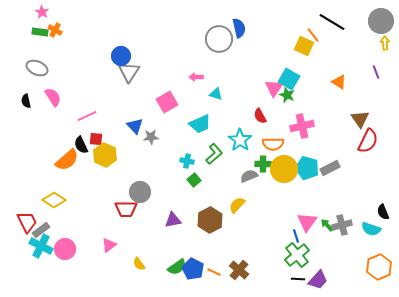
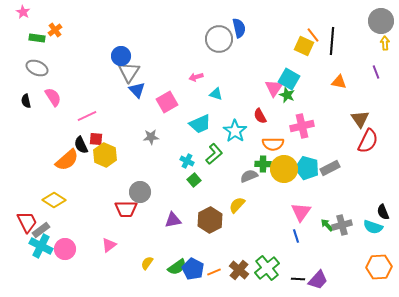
pink star at (42, 12): moved 19 px left
black line at (332, 22): moved 19 px down; rotated 64 degrees clockwise
orange cross at (55, 30): rotated 24 degrees clockwise
green rectangle at (40, 32): moved 3 px left, 6 px down
pink arrow at (196, 77): rotated 16 degrees counterclockwise
orange triangle at (339, 82): rotated 21 degrees counterclockwise
blue triangle at (135, 126): moved 2 px right, 36 px up
cyan star at (240, 140): moved 5 px left, 9 px up
cyan cross at (187, 161): rotated 16 degrees clockwise
pink triangle at (307, 222): moved 6 px left, 10 px up
cyan semicircle at (371, 229): moved 2 px right, 2 px up
green cross at (297, 255): moved 30 px left, 13 px down
yellow semicircle at (139, 264): moved 8 px right, 1 px up; rotated 72 degrees clockwise
orange hexagon at (379, 267): rotated 20 degrees clockwise
orange line at (214, 272): rotated 48 degrees counterclockwise
